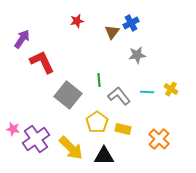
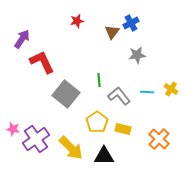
gray square: moved 2 px left, 1 px up
